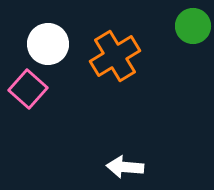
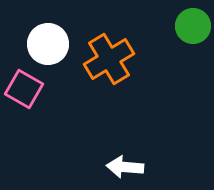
orange cross: moved 6 px left, 3 px down
pink square: moved 4 px left; rotated 12 degrees counterclockwise
